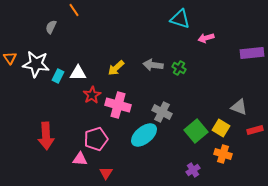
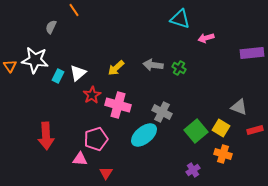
orange triangle: moved 8 px down
white star: moved 1 px left, 4 px up
white triangle: rotated 42 degrees counterclockwise
